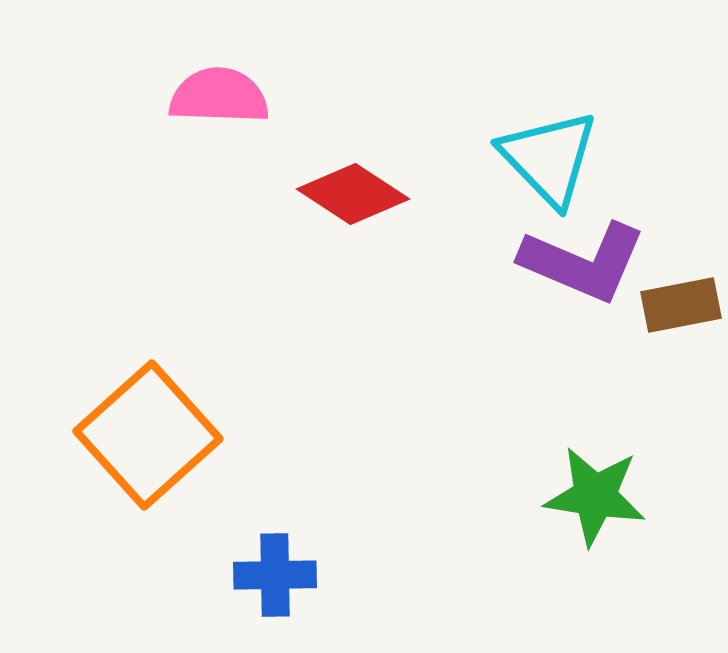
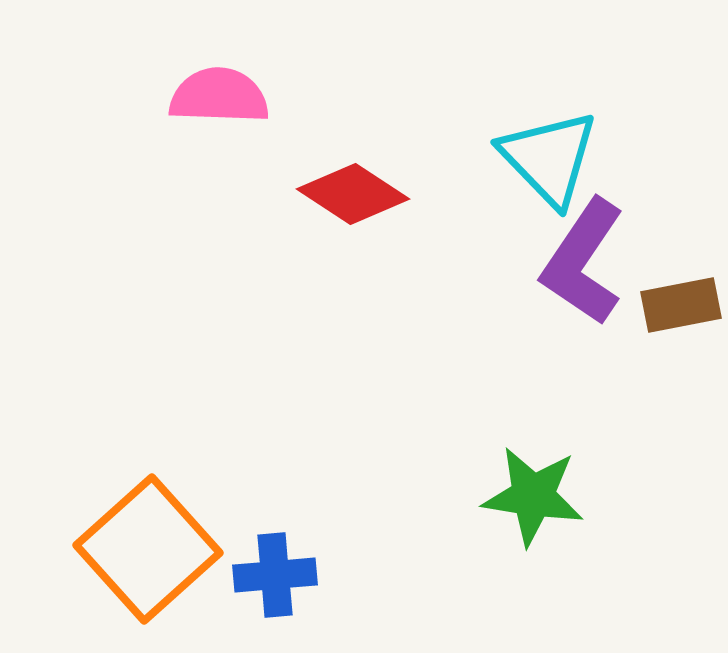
purple L-shape: rotated 101 degrees clockwise
orange square: moved 114 px down
green star: moved 62 px left
blue cross: rotated 4 degrees counterclockwise
